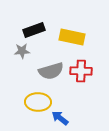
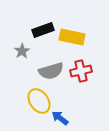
black rectangle: moved 9 px right
gray star: rotated 28 degrees counterclockwise
red cross: rotated 15 degrees counterclockwise
yellow ellipse: moved 1 px right, 1 px up; rotated 55 degrees clockwise
